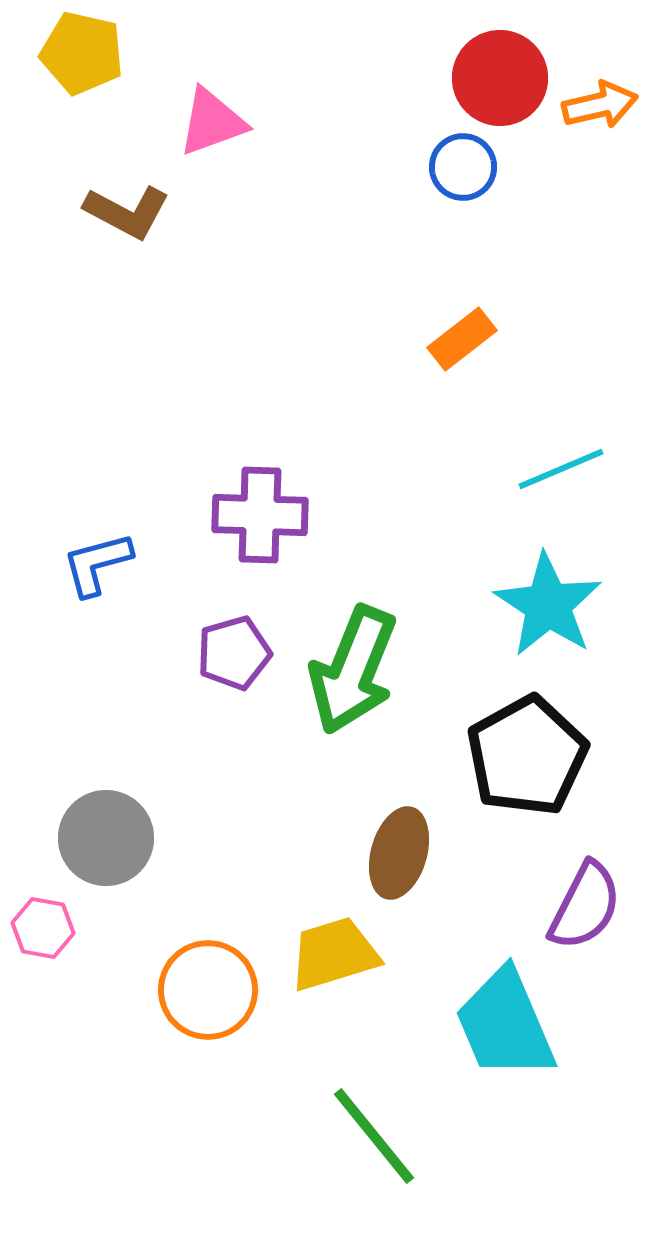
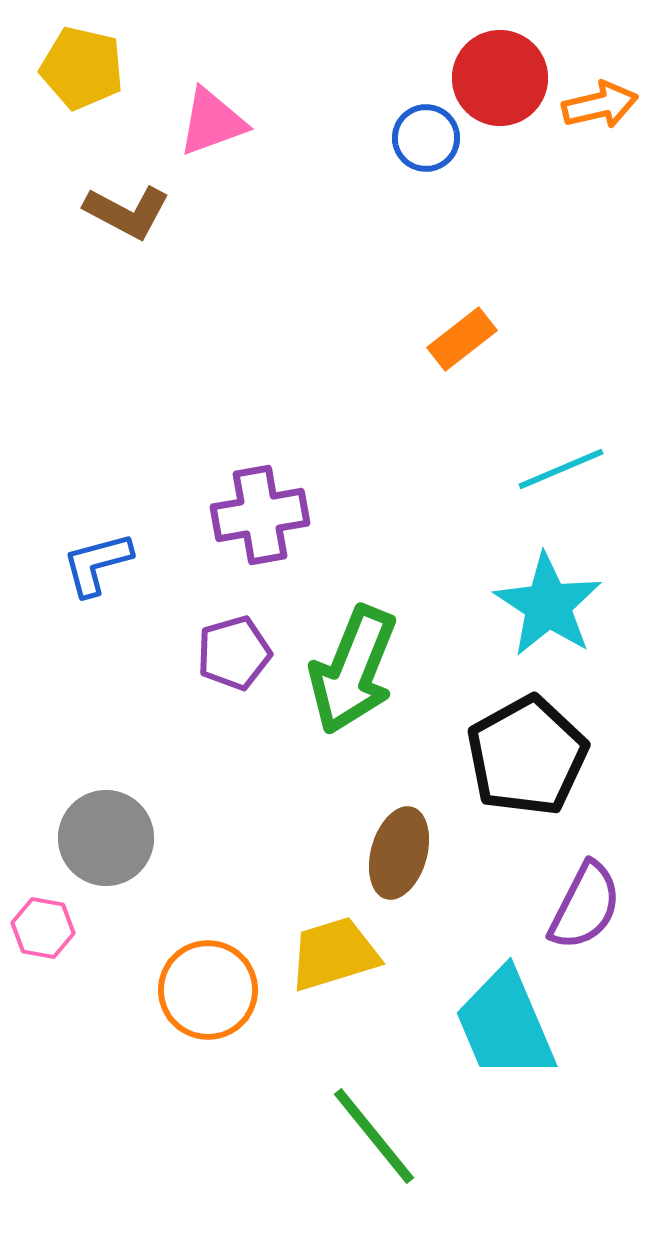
yellow pentagon: moved 15 px down
blue circle: moved 37 px left, 29 px up
purple cross: rotated 12 degrees counterclockwise
